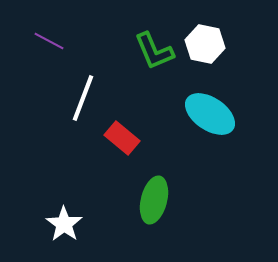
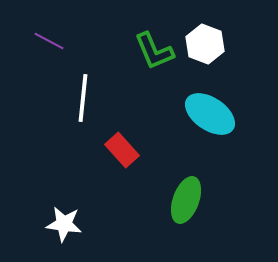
white hexagon: rotated 9 degrees clockwise
white line: rotated 15 degrees counterclockwise
red rectangle: moved 12 px down; rotated 8 degrees clockwise
green ellipse: moved 32 px right; rotated 6 degrees clockwise
white star: rotated 27 degrees counterclockwise
